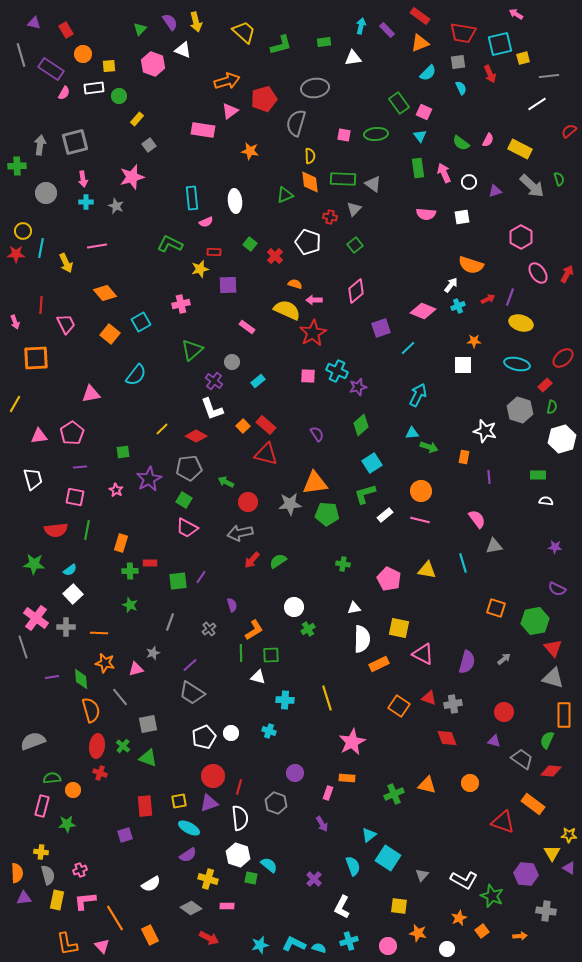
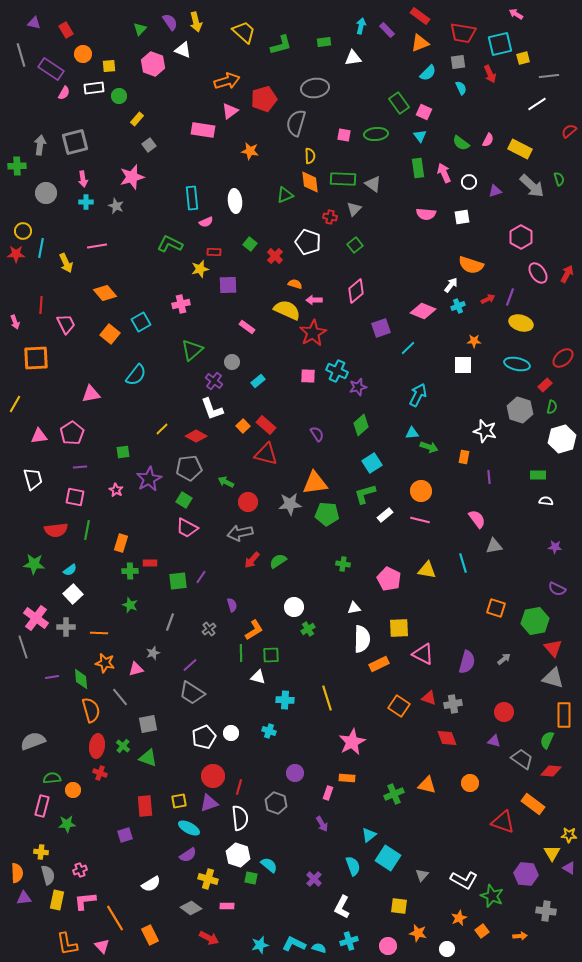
yellow square at (399, 628): rotated 15 degrees counterclockwise
